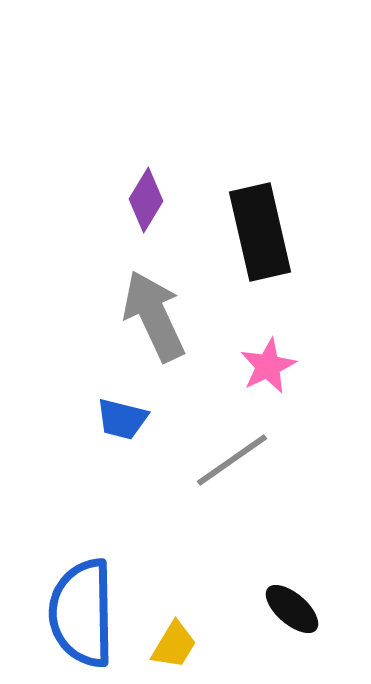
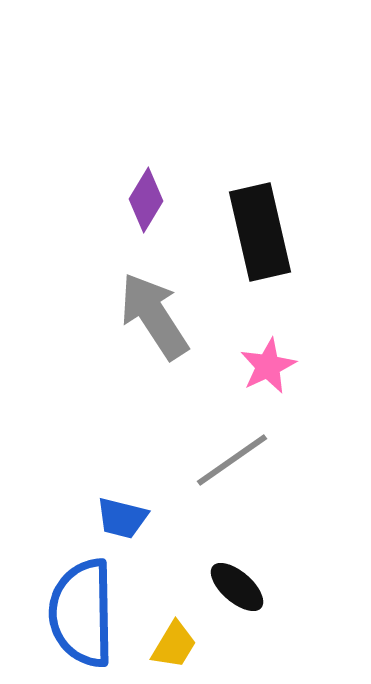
gray arrow: rotated 8 degrees counterclockwise
blue trapezoid: moved 99 px down
black ellipse: moved 55 px left, 22 px up
